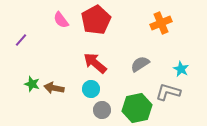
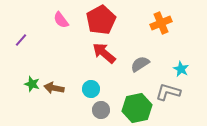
red pentagon: moved 5 px right
red arrow: moved 9 px right, 10 px up
gray circle: moved 1 px left
